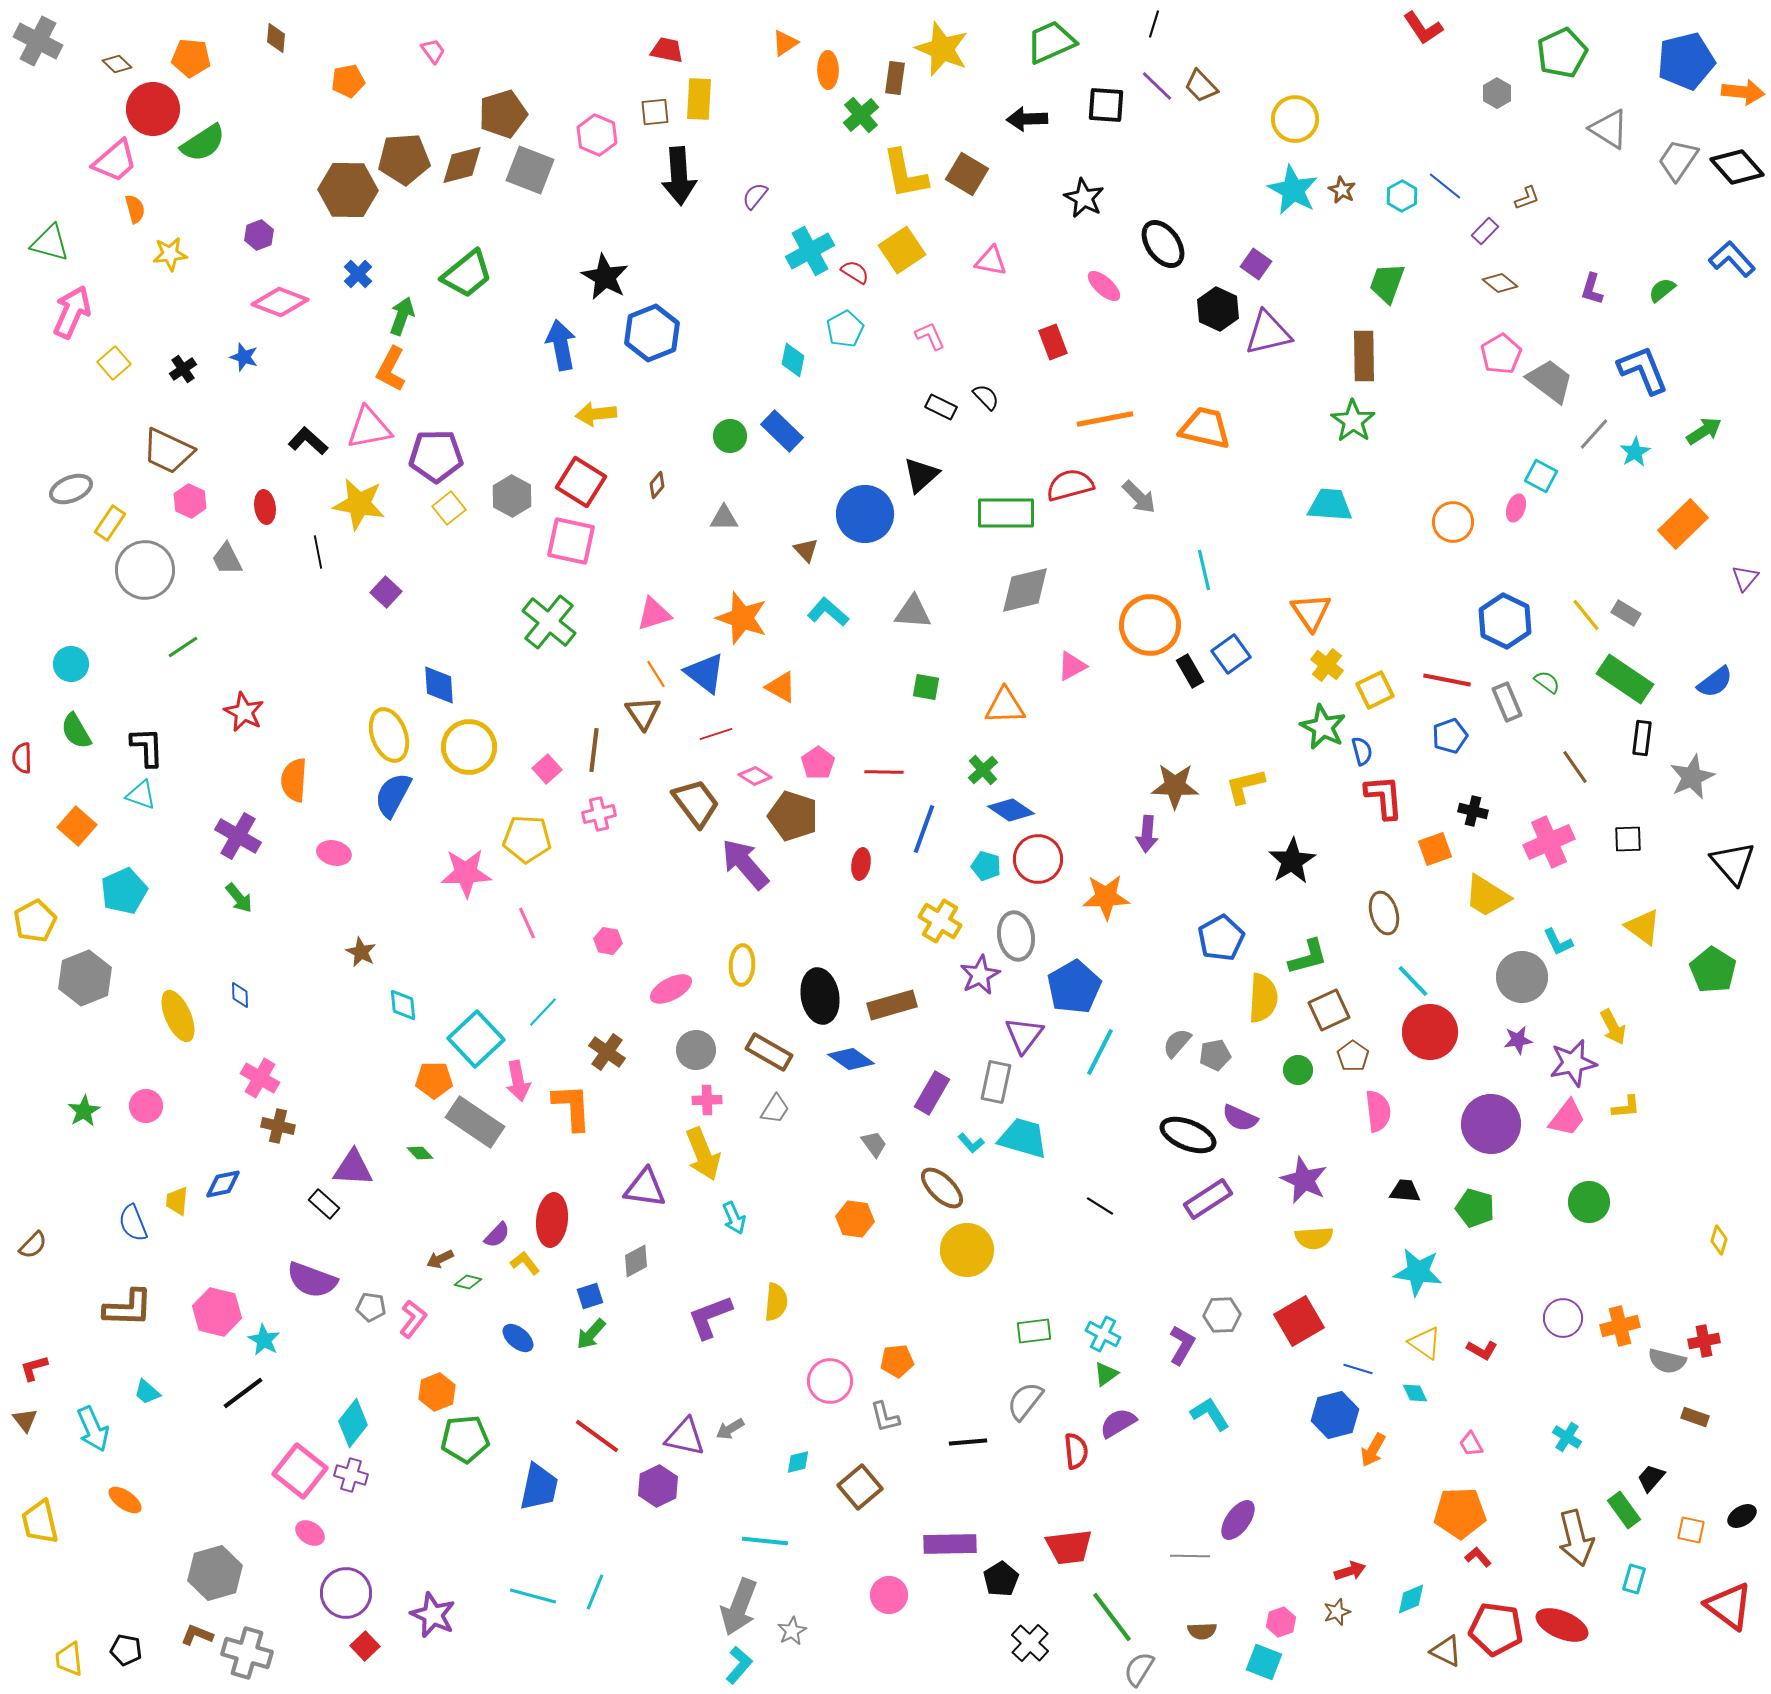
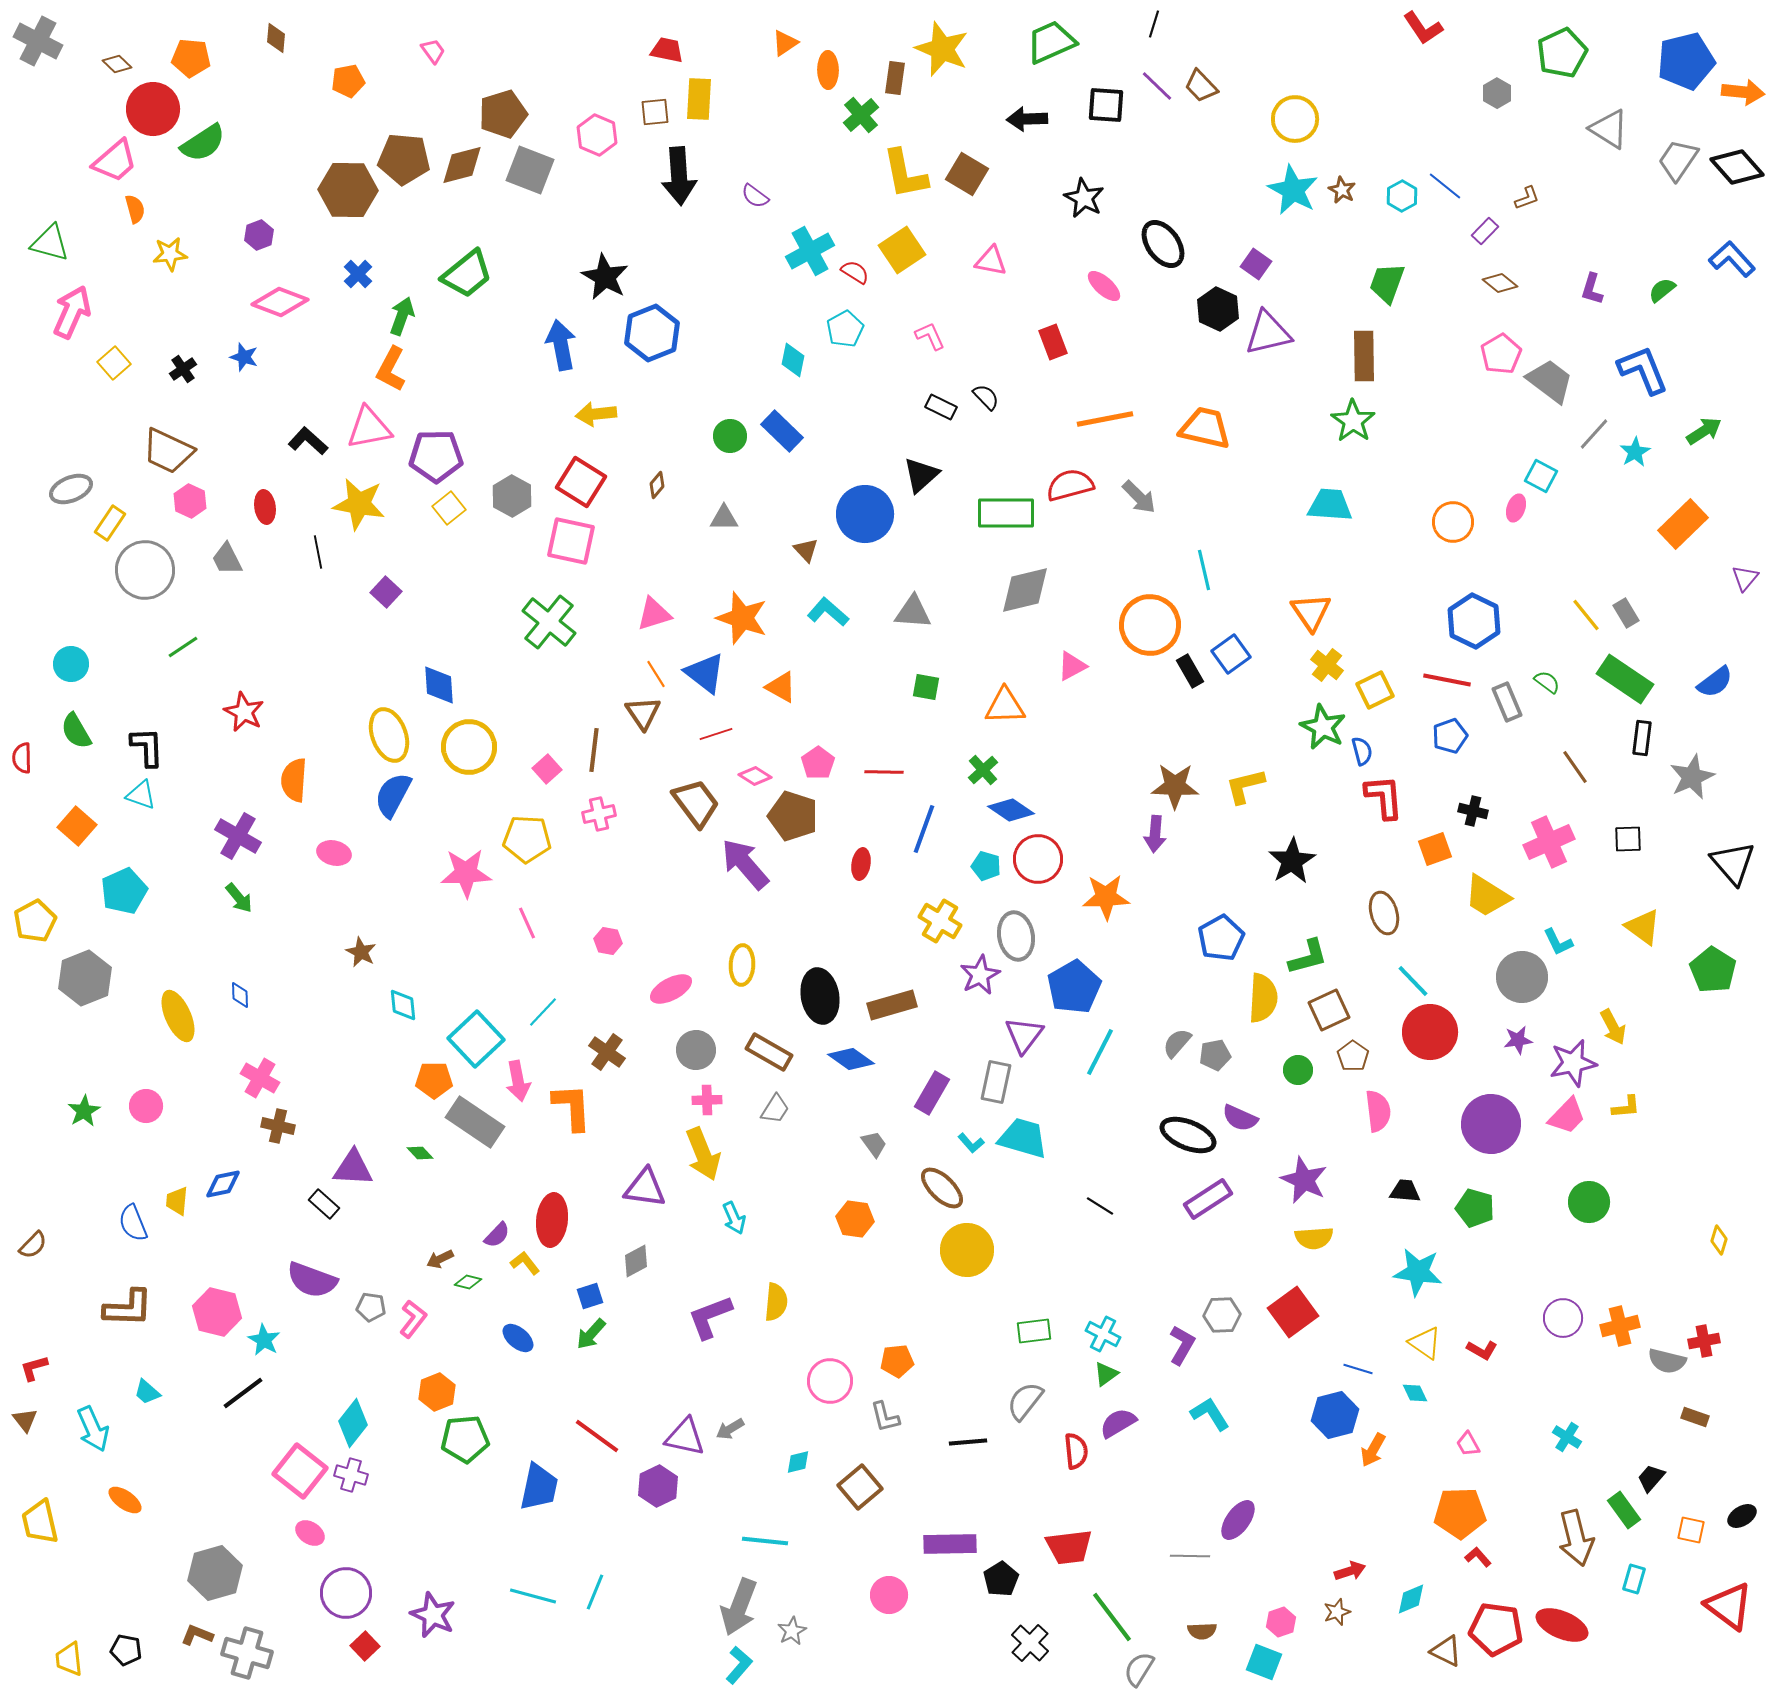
brown pentagon at (404, 159): rotated 9 degrees clockwise
purple semicircle at (755, 196): rotated 92 degrees counterclockwise
gray rectangle at (1626, 613): rotated 28 degrees clockwise
blue hexagon at (1505, 621): moved 31 px left
purple arrow at (1147, 834): moved 8 px right
pink trapezoid at (1567, 1118): moved 2 px up; rotated 6 degrees clockwise
red square at (1299, 1321): moved 6 px left, 9 px up; rotated 6 degrees counterclockwise
pink trapezoid at (1471, 1444): moved 3 px left
